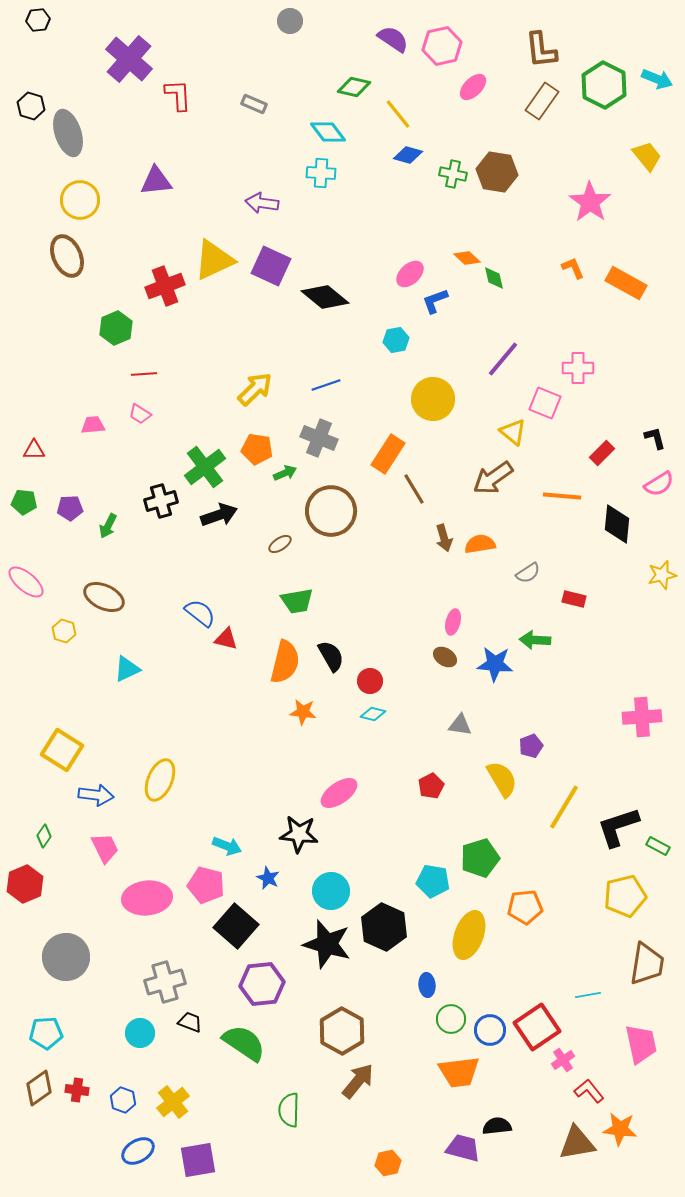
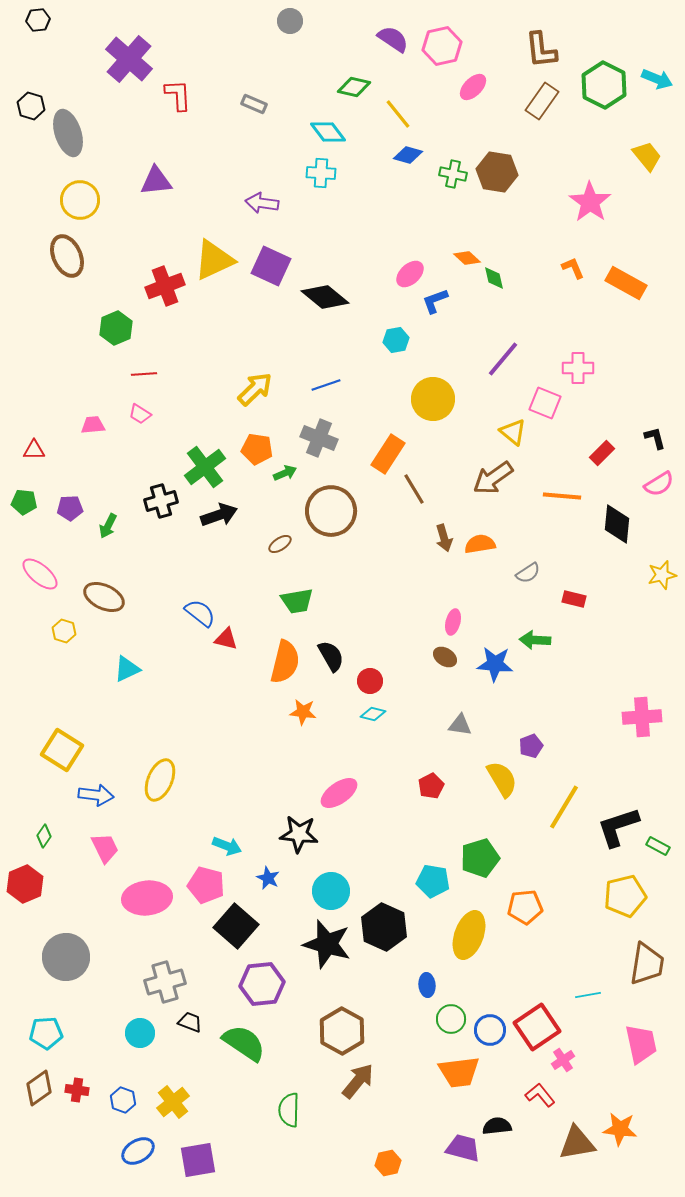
pink ellipse at (26, 582): moved 14 px right, 8 px up
red L-shape at (589, 1091): moved 49 px left, 4 px down
